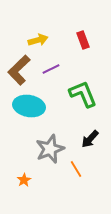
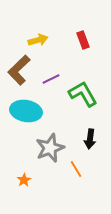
purple line: moved 10 px down
green L-shape: rotated 8 degrees counterclockwise
cyan ellipse: moved 3 px left, 5 px down
black arrow: rotated 36 degrees counterclockwise
gray star: moved 1 px up
